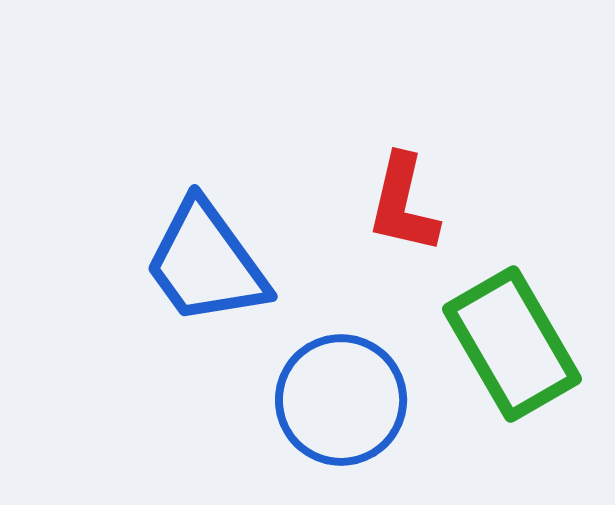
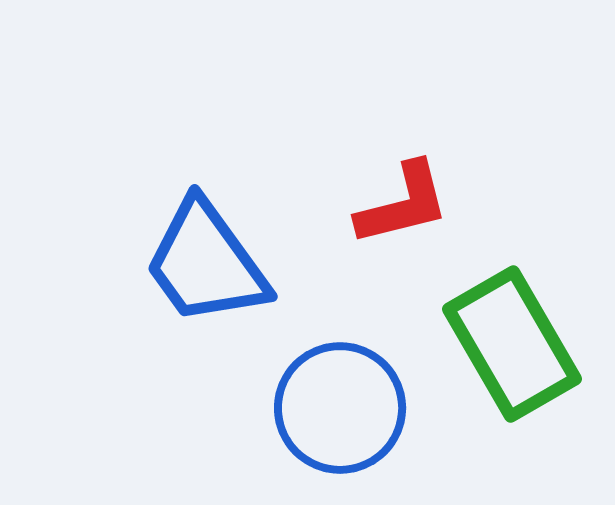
red L-shape: rotated 117 degrees counterclockwise
blue circle: moved 1 px left, 8 px down
